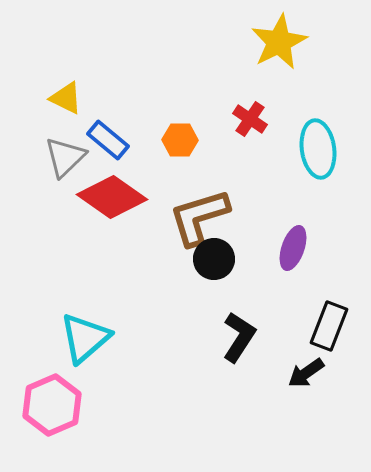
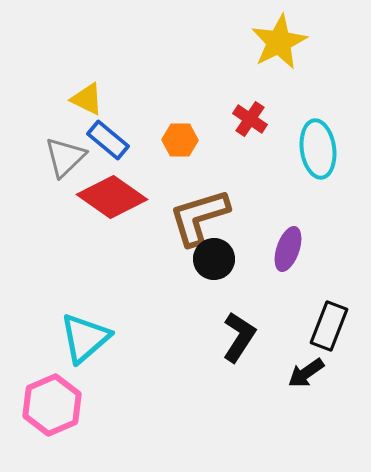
yellow triangle: moved 21 px right, 1 px down
purple ellipse: moved 5 px left, 1 px down
